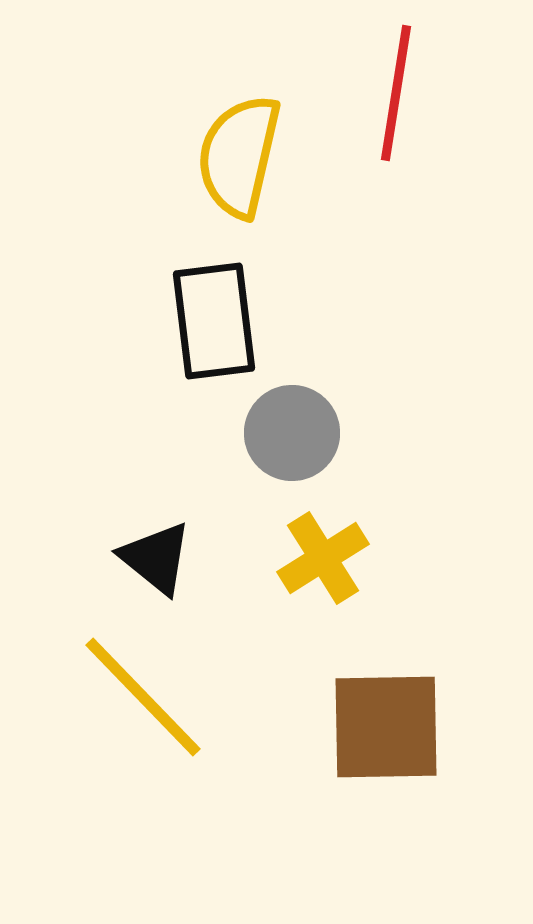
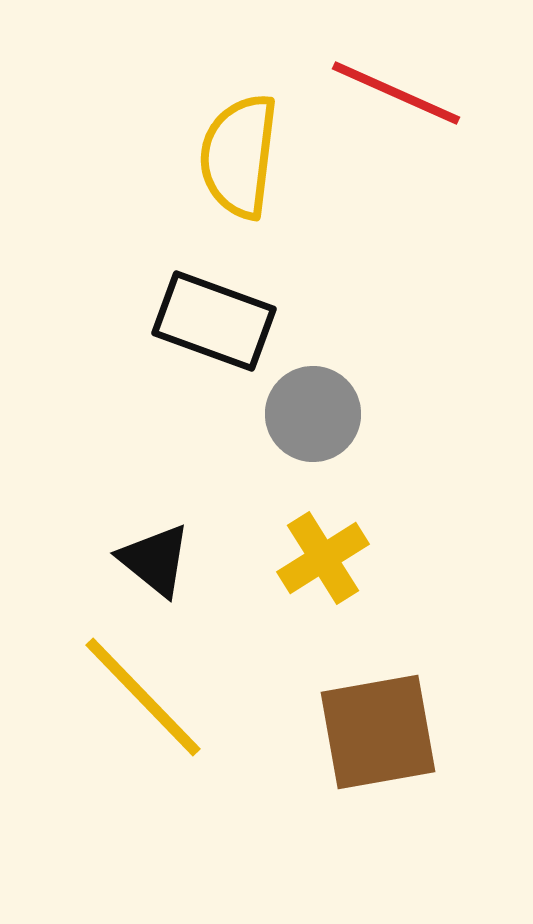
red line: rotated 75 degrees counterclockwise
yellow semicircle: rotated 6 degrees counterclockwise
black rectangle: rotated 63 degrees counterclockwise
gray circle: moved 21 px right, 19 px up
black triangle: moved 1 px left, 2 px down
brown square: moved 8 px left, 5 px down; rotated 9 degrees counterclockwise
